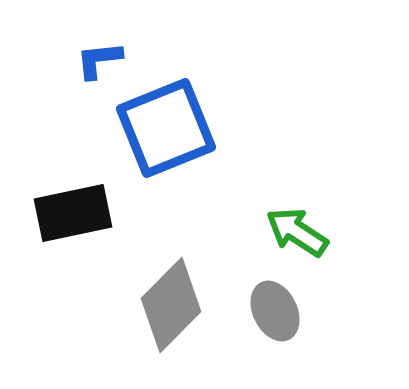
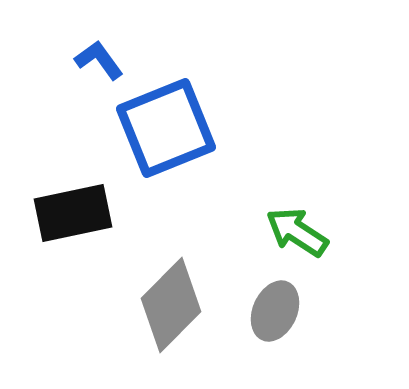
blue L-shape: rotated 60 degrees clockwise
gray ellipse: rotated 50 degrees clockwise
